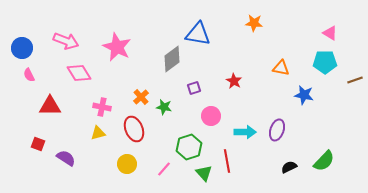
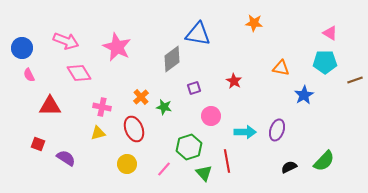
blue star: rotated 30 degrees clockwise
